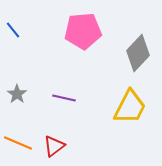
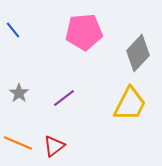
pink pentagon: moved 1 px right, 1 px down
gray star: moved 2 px right, 1 px up
purple line: rotated 50 degrees counterclockwise
yellow trapezoid: moved 3 px up
